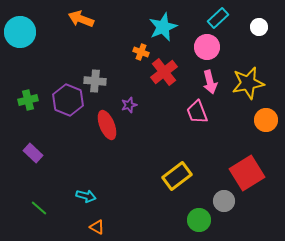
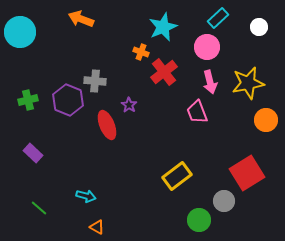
purple star: rotated 21 degrees counterclockwise
